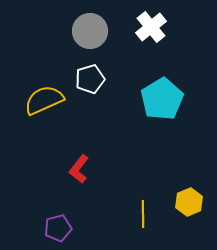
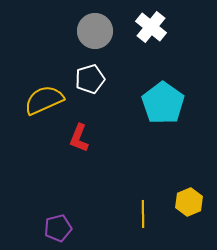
white cross: rotated 12 degrees counterclockwise
gray circle: moved 5 px right
cyan pentagon: moved 1 px right, 4 px down; rotated 6 degrees counterclockwise
red L-shape: moved 31 px up; rotated 16 degrees counterclockwise
